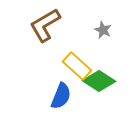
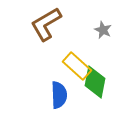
brown L-shape: moved 1 px right, 1 px up
green diamond: moved 4 px left, 1 px down; rotated 68 degrees clockwise
blue semicircle: moved 2 px left, 1 px up; rotated 24 degrees counterclockwise
